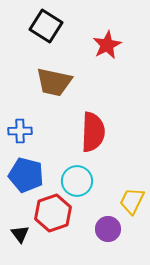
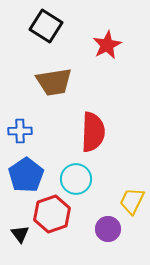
brown trapezoid: rotated 21 degrees counterclockwise
blue pentagon: rotated 24 degrees clockwise
cyan circle: moved 1 px left, 2 px up
red hexagon: moved 1 px left, 1 px down
